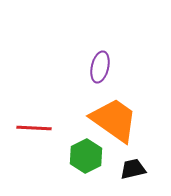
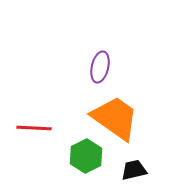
orange trapezoid: moved 1 px right, 2 px up
black trapezoid: moved 1 px right, 1 px down
